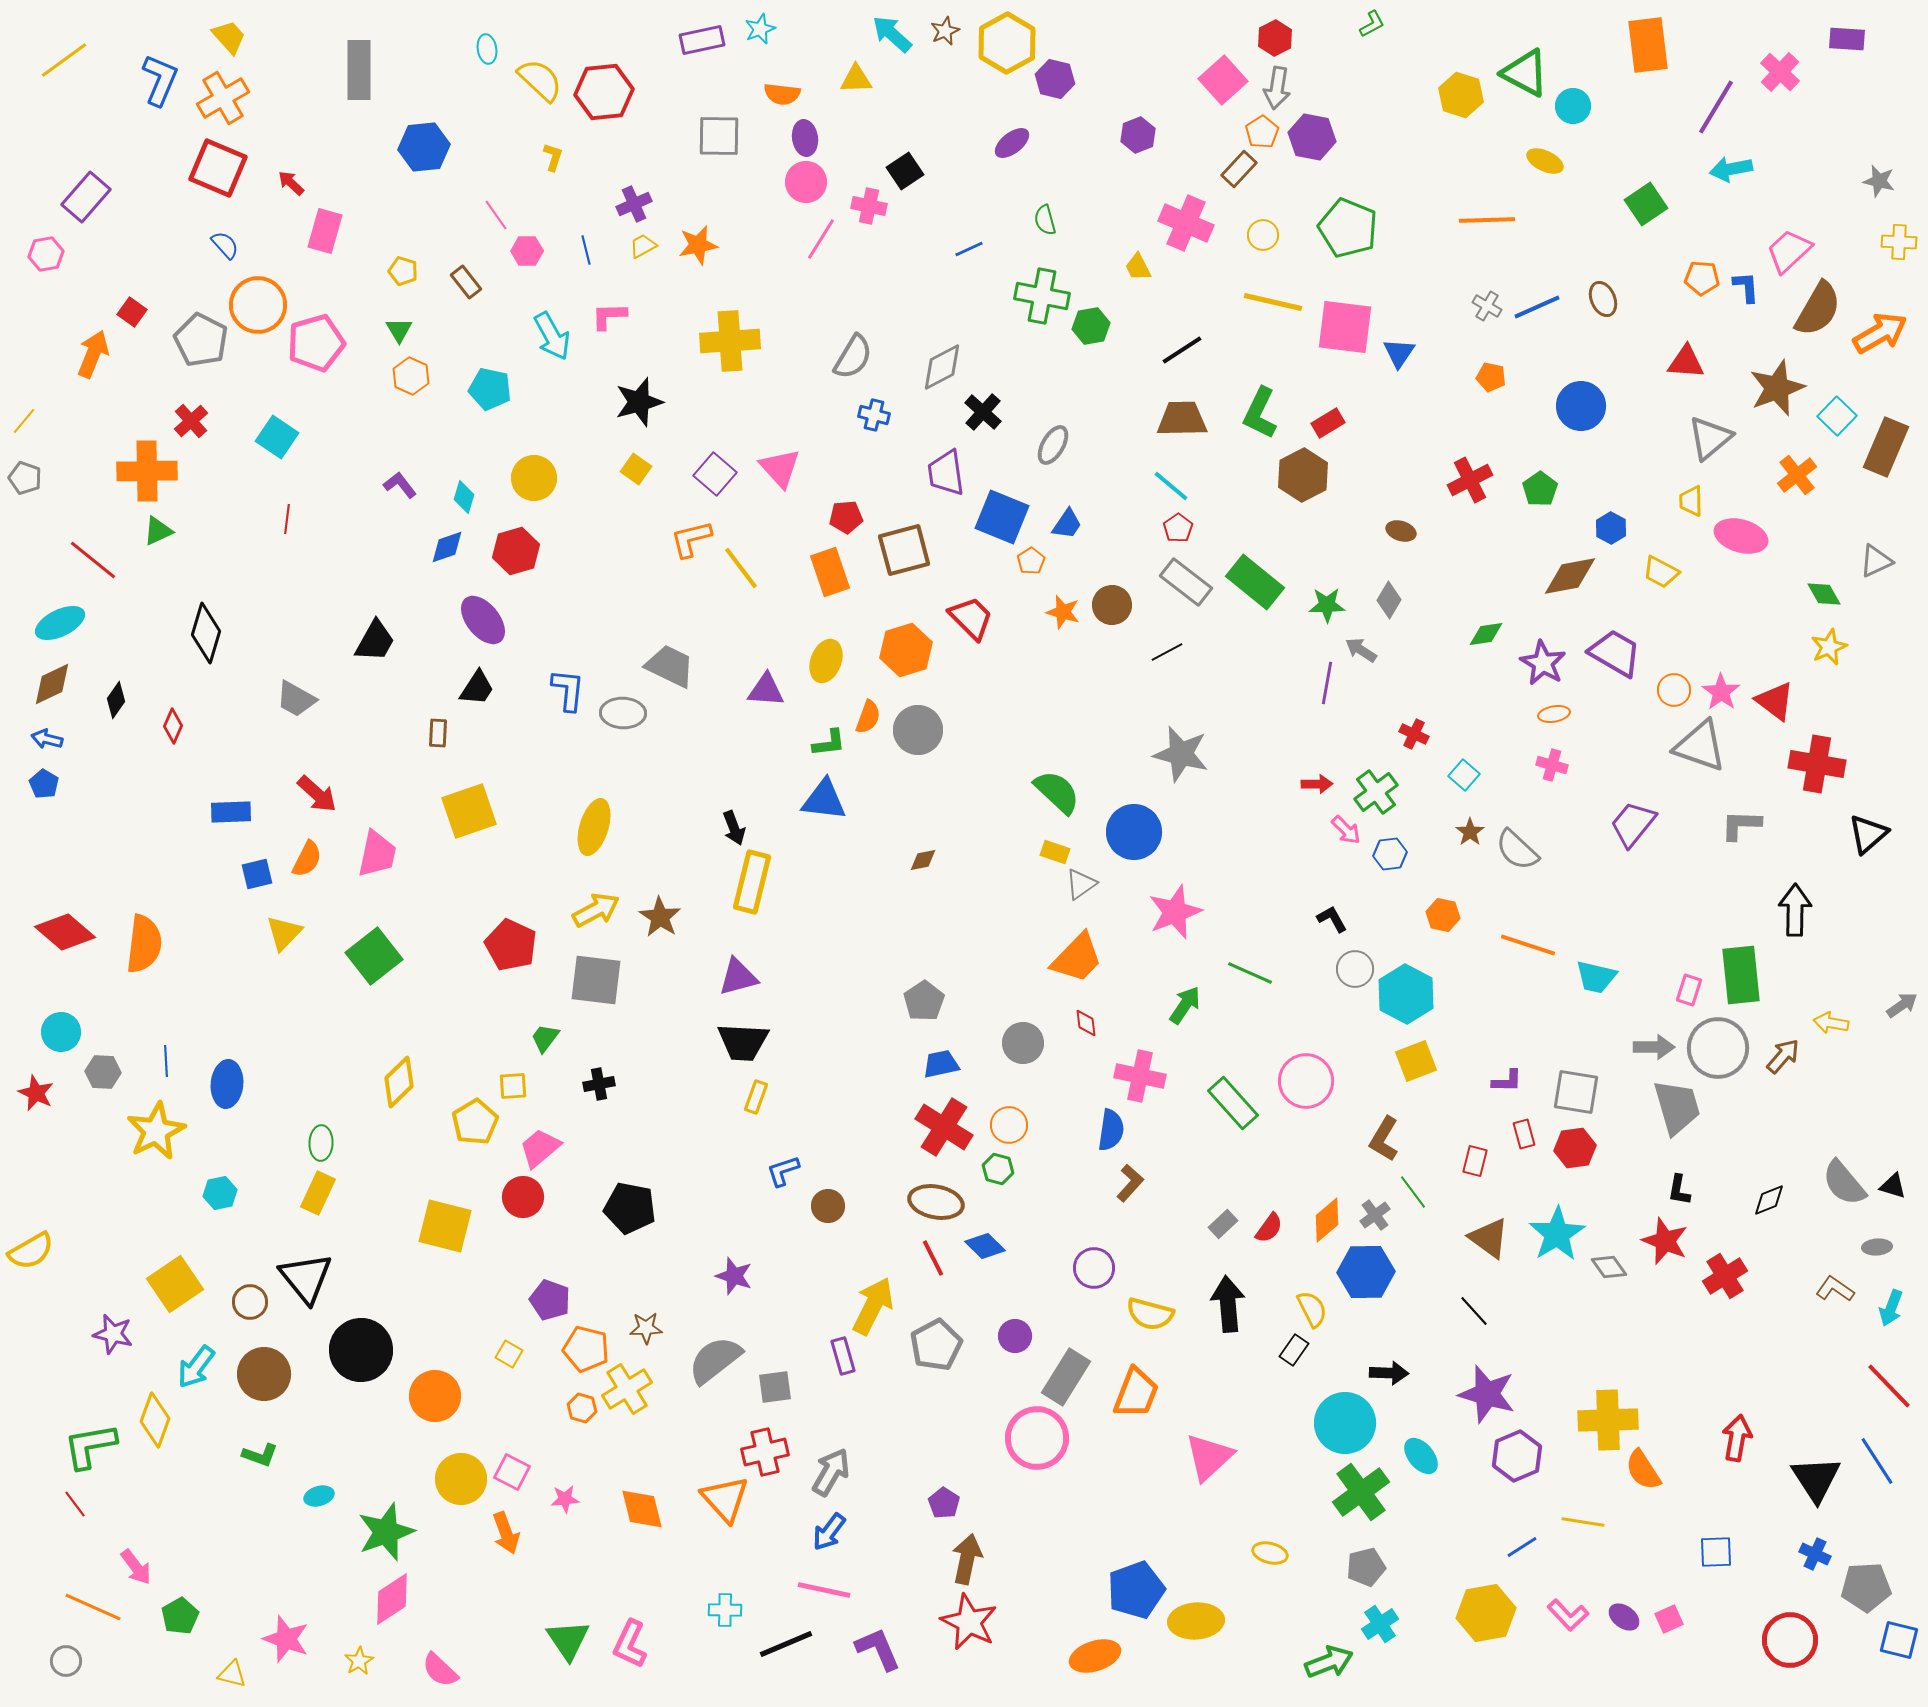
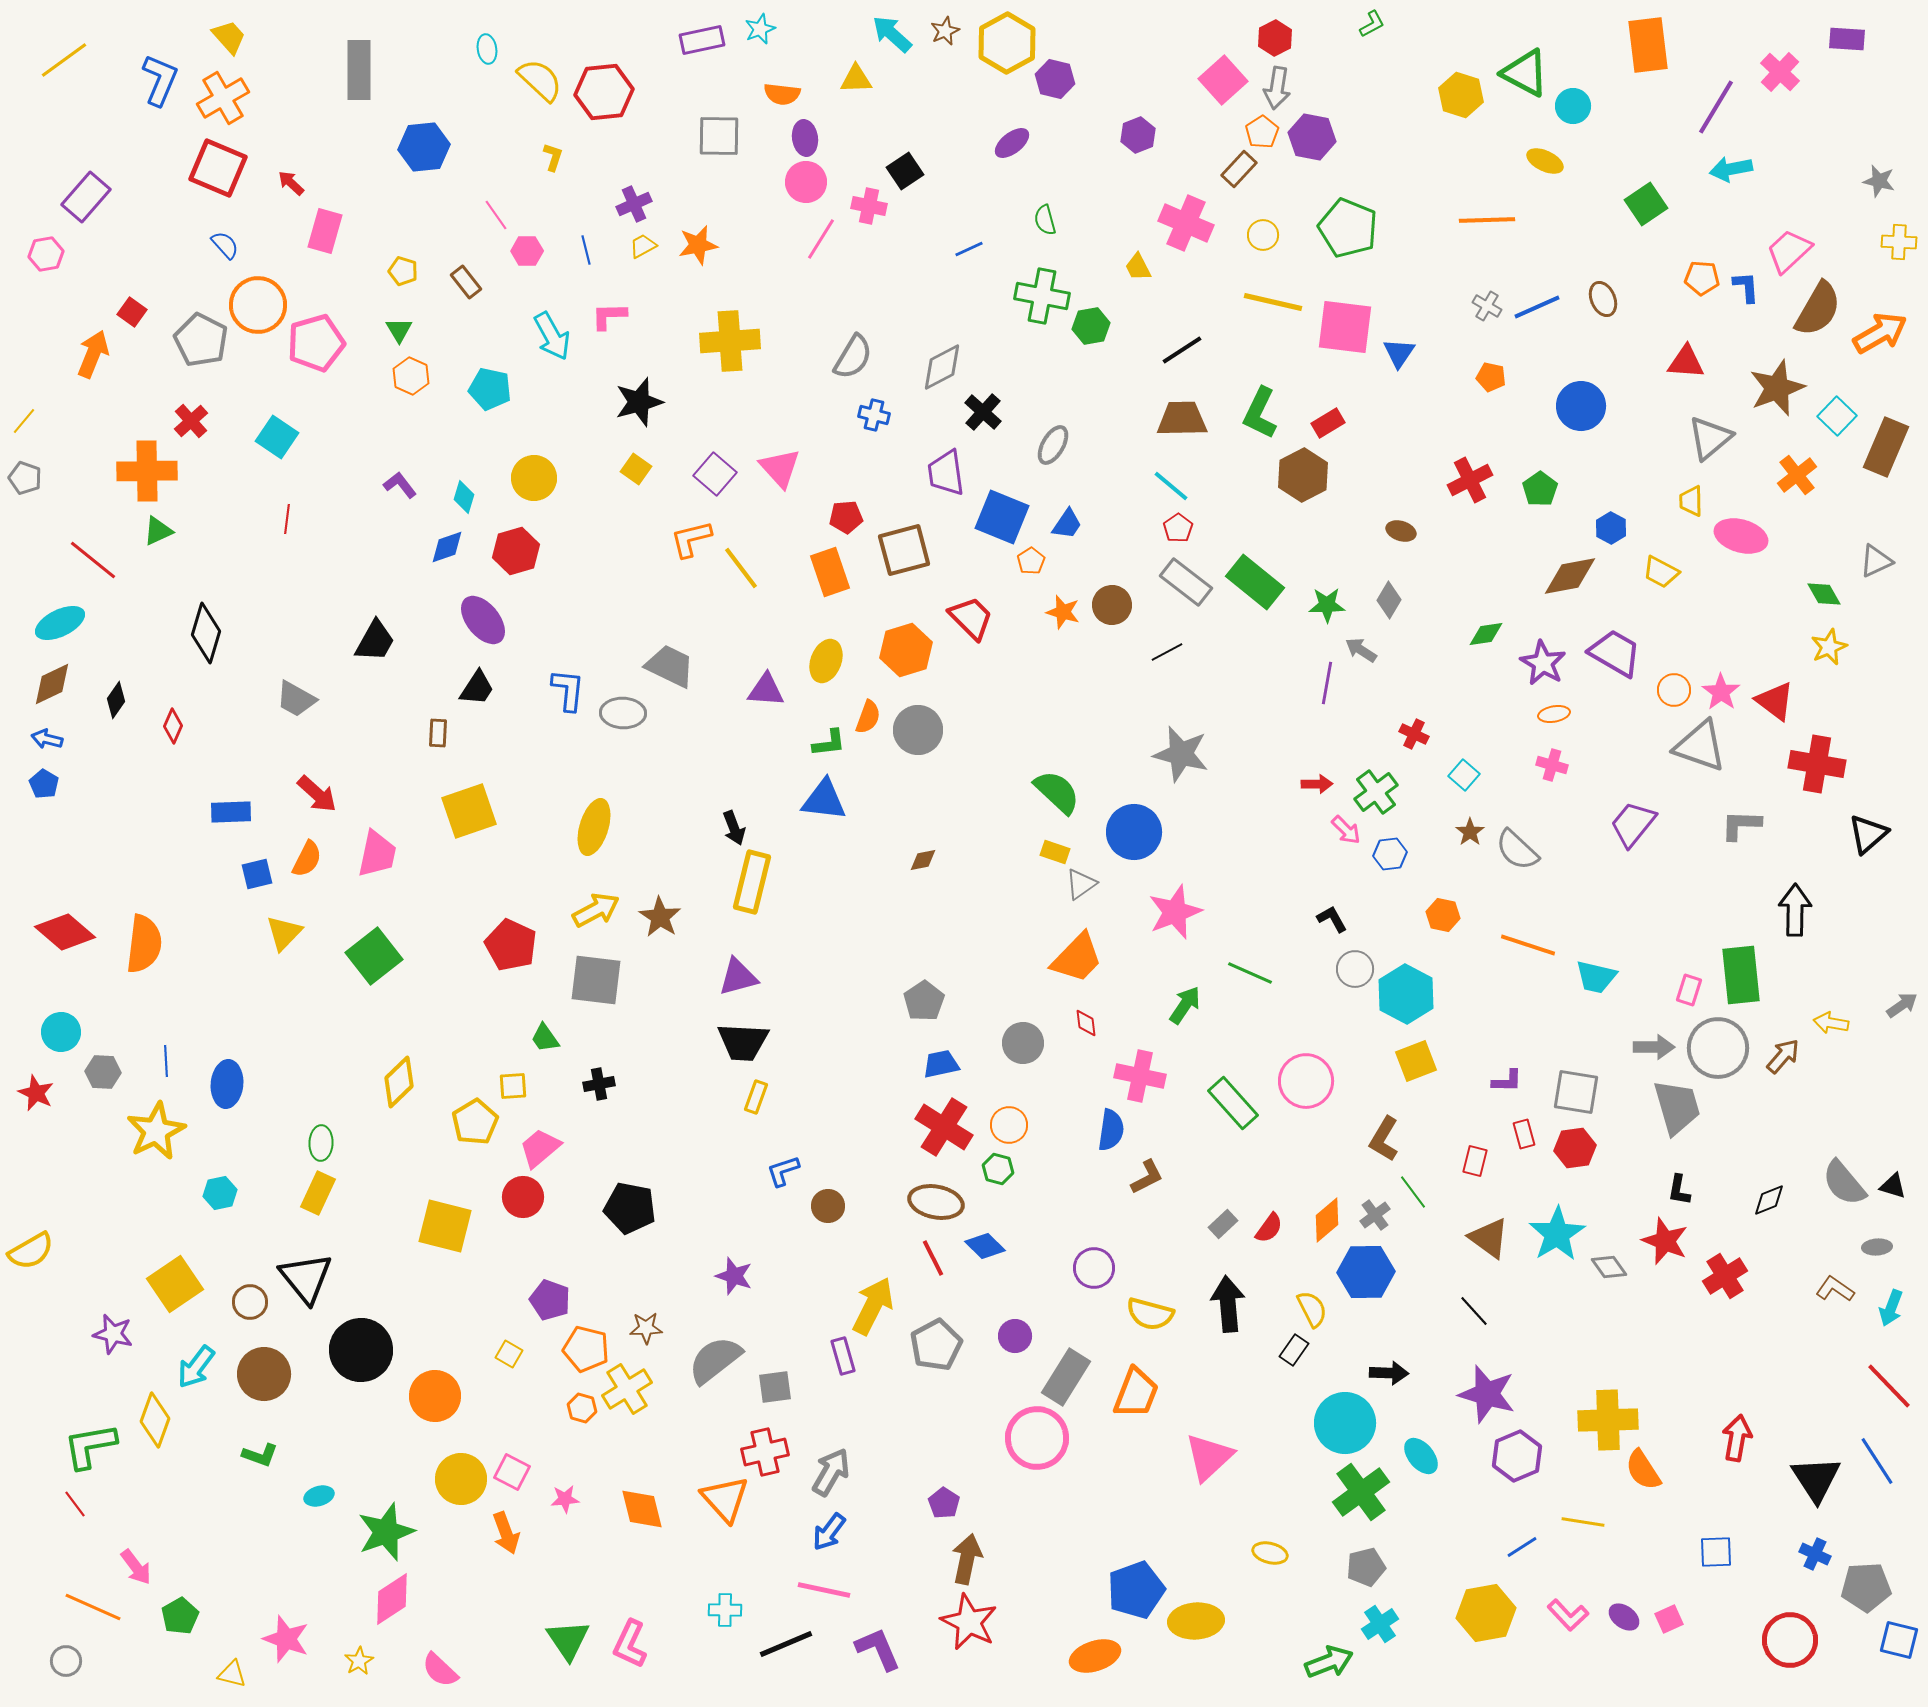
green trapezoid at (545, 1038): rotated 72 degrees counterclockwise
brown L-shape at (1130, 1183): moved 17 px right, 6 px up; rotated 21 degrees clockwise
